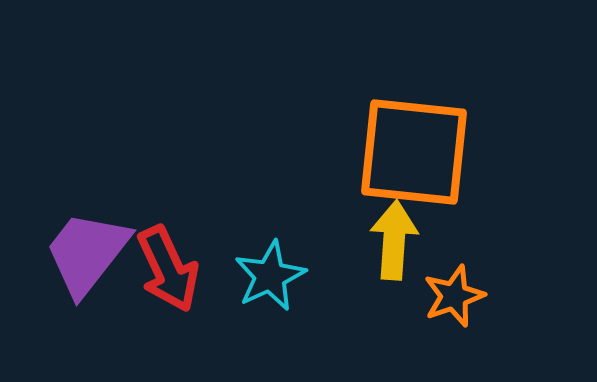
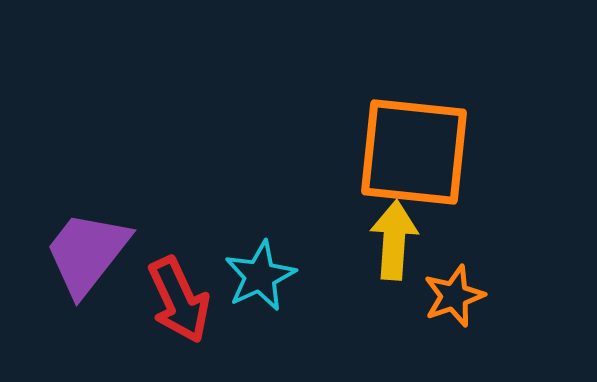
red arrow: moved 11 px right, 31 px down
cyan star: moved 10 px left
